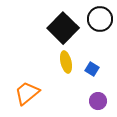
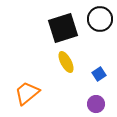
black square: rotated 28 degrees clockwise
yellow ellipse: rotated 15 degrees counterclockwise
blue square: moved 7 px right, 5 px down; rotated 24 degrees clockwise
purple circle: moved 2 px left, 3 px down
